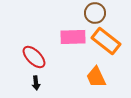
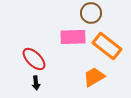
brown circle: moved 4 px left
orange rectangle: moved 1 px right, 5 px down
red ellipse: moved 2 px down
orange trapezoid: moved 2 px left; rotated 85 degrees clockwise
